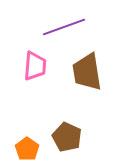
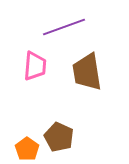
brown pentagon: moved 8 px left
